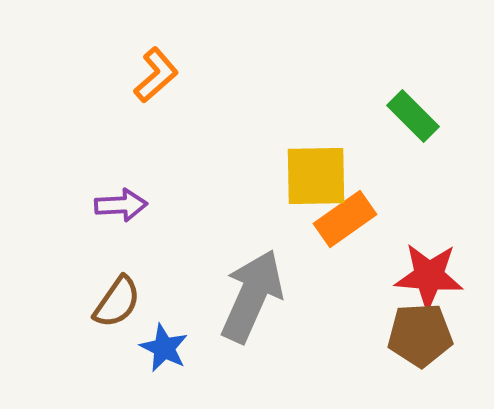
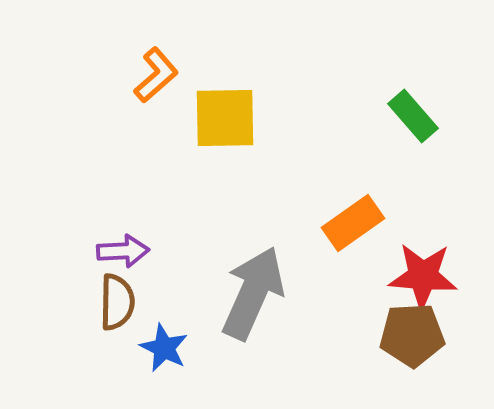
green rectangle: rotated 4 degrees clockwise
yellow square: moved 91 px left, 58 px up
purple arrow: moved 2 px right, 46 px down
orange rectangle: moved 8 px right, 4 px down
red star: moved 6 px left
gray arrow: moved 1 px right, 3 px up
brown semicircle: rotated 34 degrees counterclockwise
brown pentagon: moved 8 px left
